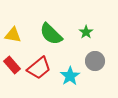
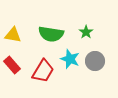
green semicircle: rotated 35 degrees counterclockwise
red trapezoid: moved 4 px right, 3 px down; rotated 20 degrees counterclockwise
cyan star: moved 17 px up; rotated 18 degrees counterclockwise
